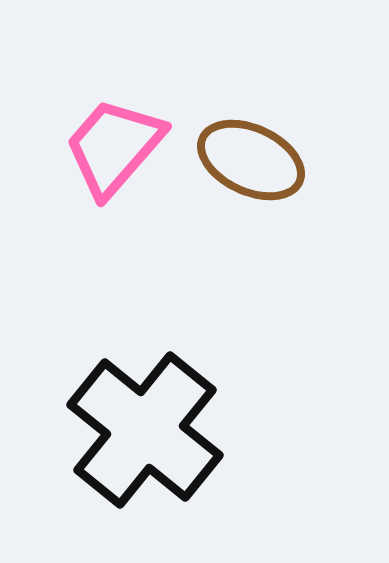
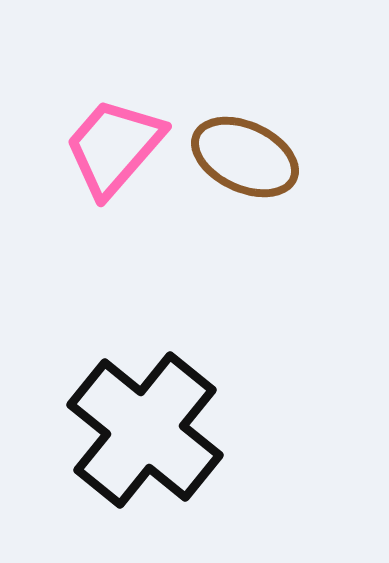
brown ellipse: moved 6 px left, 3 px up
